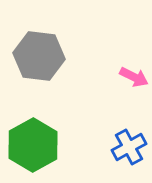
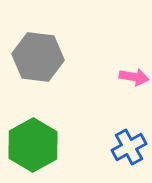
gray hexagon: moved 1 px left, 1 px down
pink arrow: rotated 16 degrees counterclockwise
